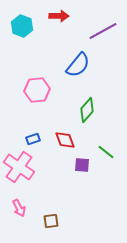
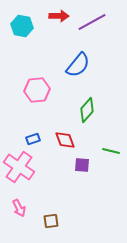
cyan hexagon: rotated 10 degrees counterclockwise
purple line: moved 11 px left, 9 px up
green line: moved 5 px right, 1 px up; rotated 24 degrees counterclockwise
